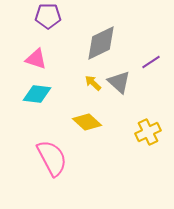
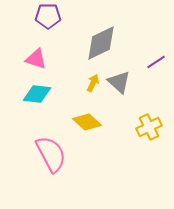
purple line: moved 5 px right
yellow arrow: rotated 72 degrees clockwise
yellow cross: moved 1 px right, 5 px up
pink semicircle: moved 1 px left, 4 px up
